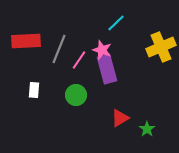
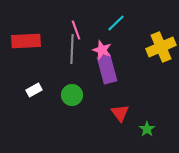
gray line: moved 13 px right; rotated 20 degrees counterclockwise
pink line: moved 3 px left, 30 px up; rotated 54 degrees counterclockwise
white rectangle: rotated 56 degrees clockwise
green circle: moved 4 px left
red triangle: moved 5 px up; rotated 36 degrees counterclockwise
